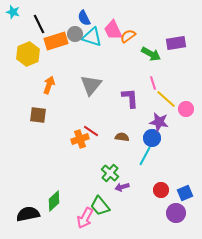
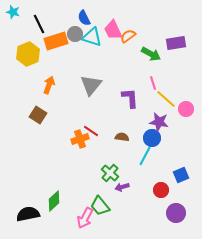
brown square: rotated 24 degrees clockwise
blue square: moved 4 px left, 18 px up
